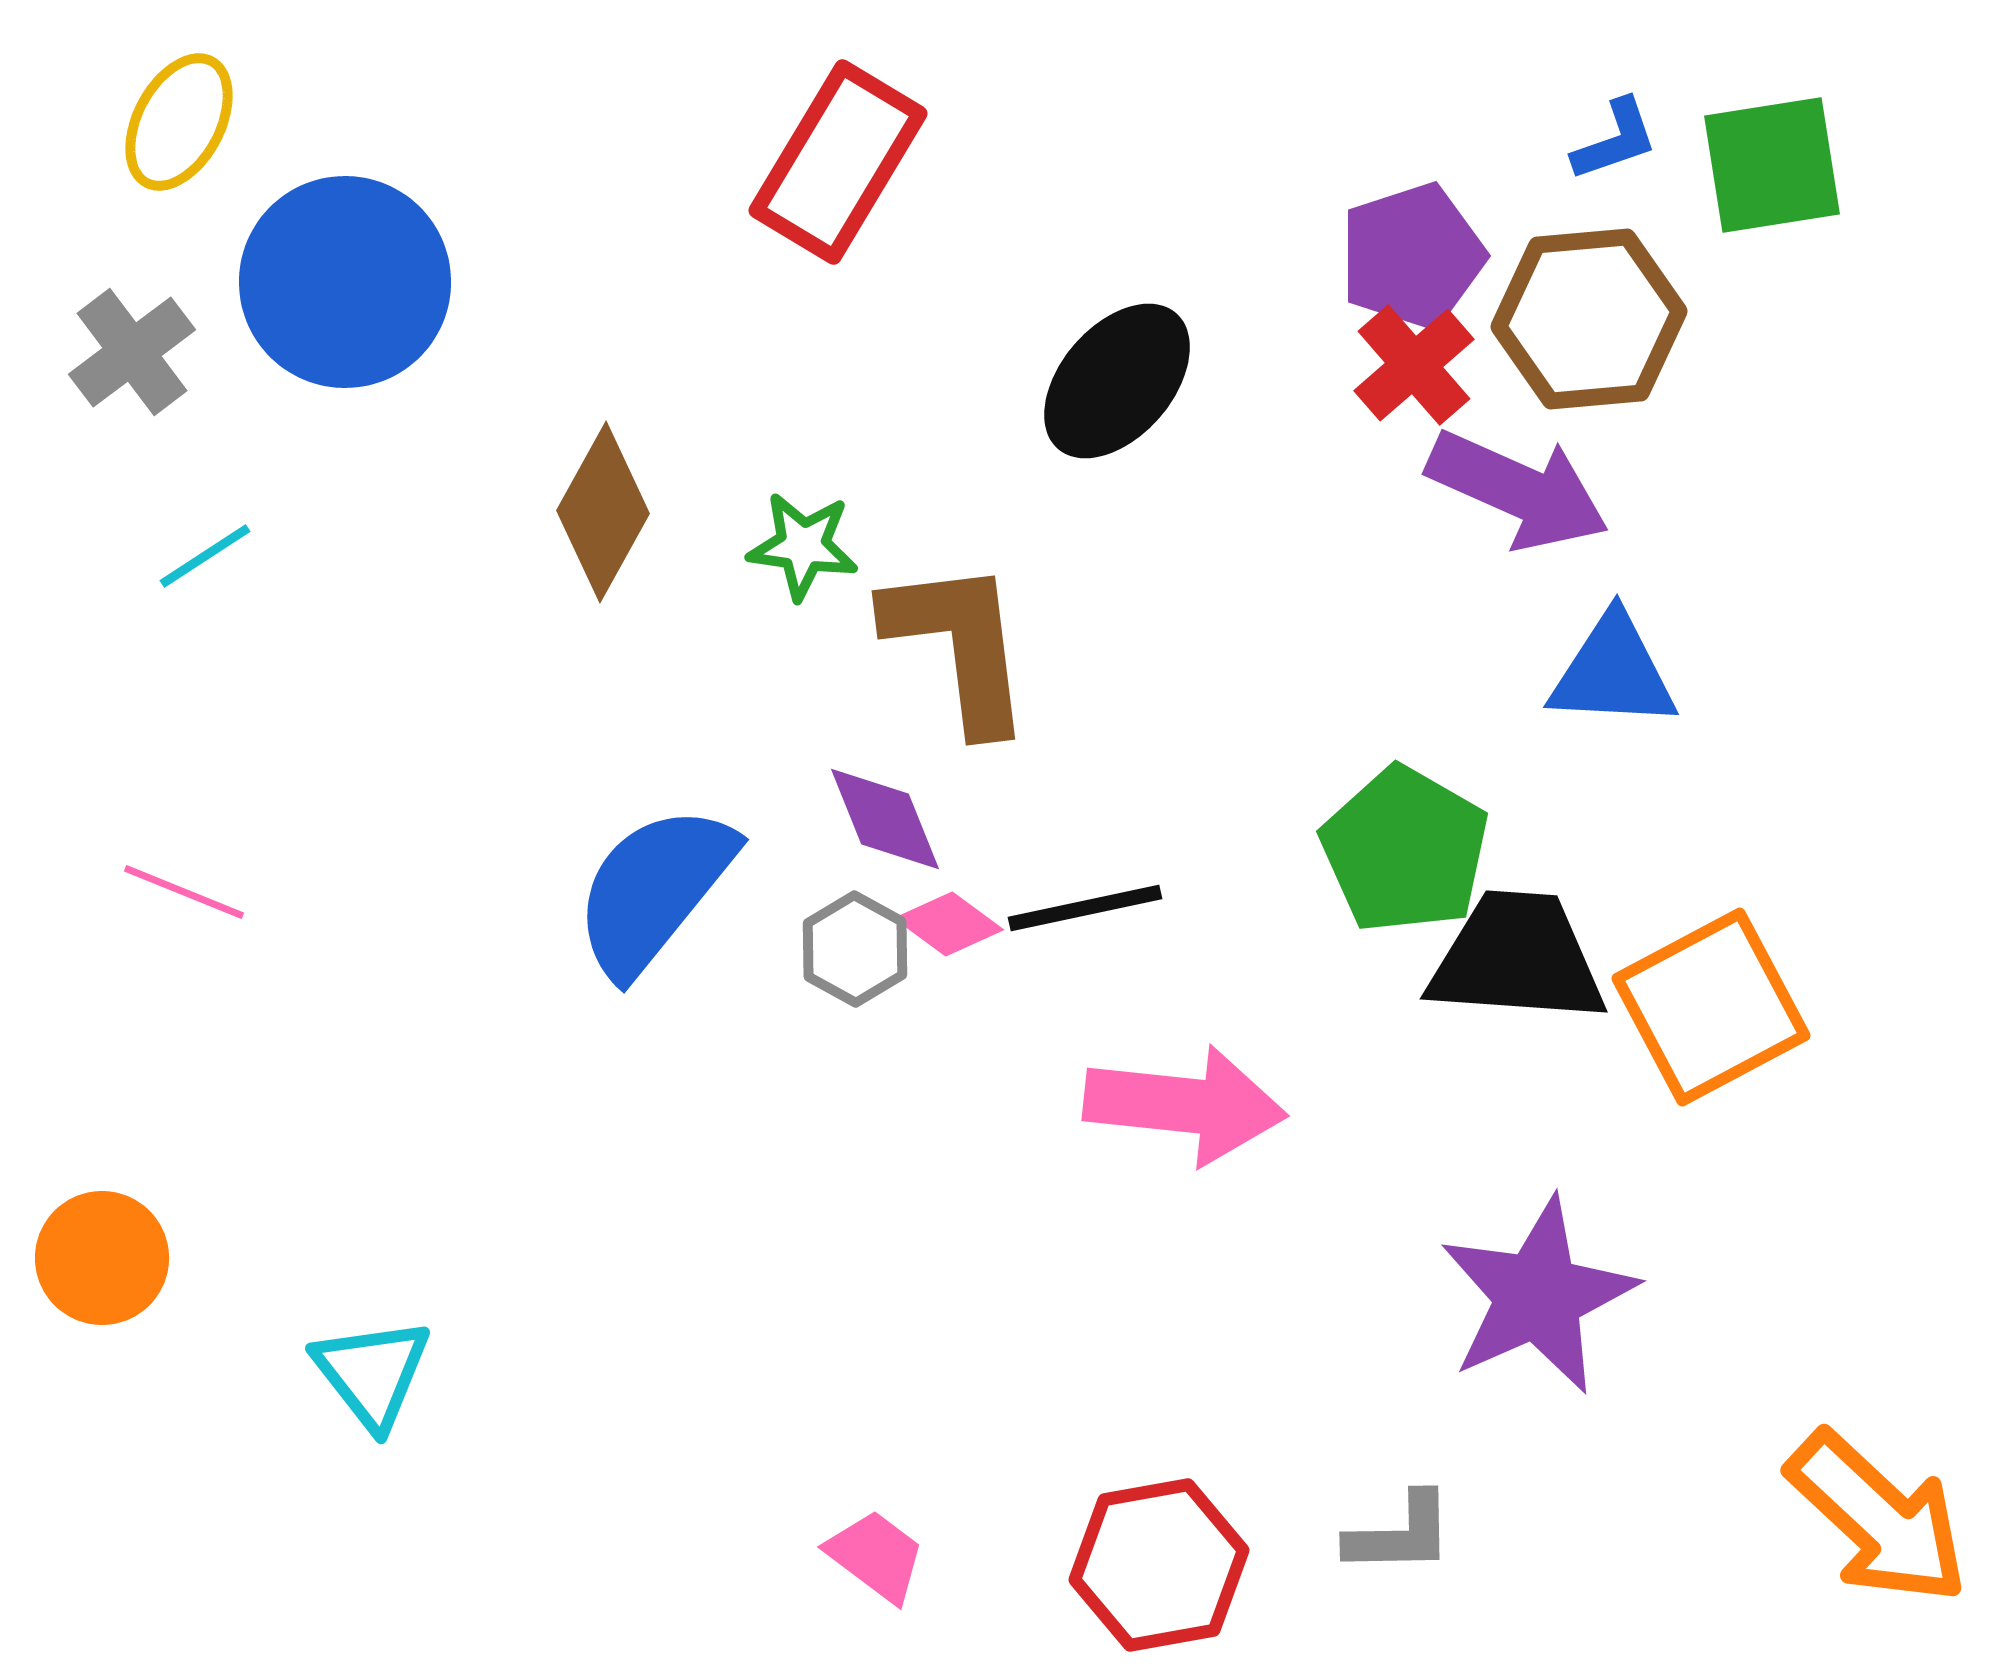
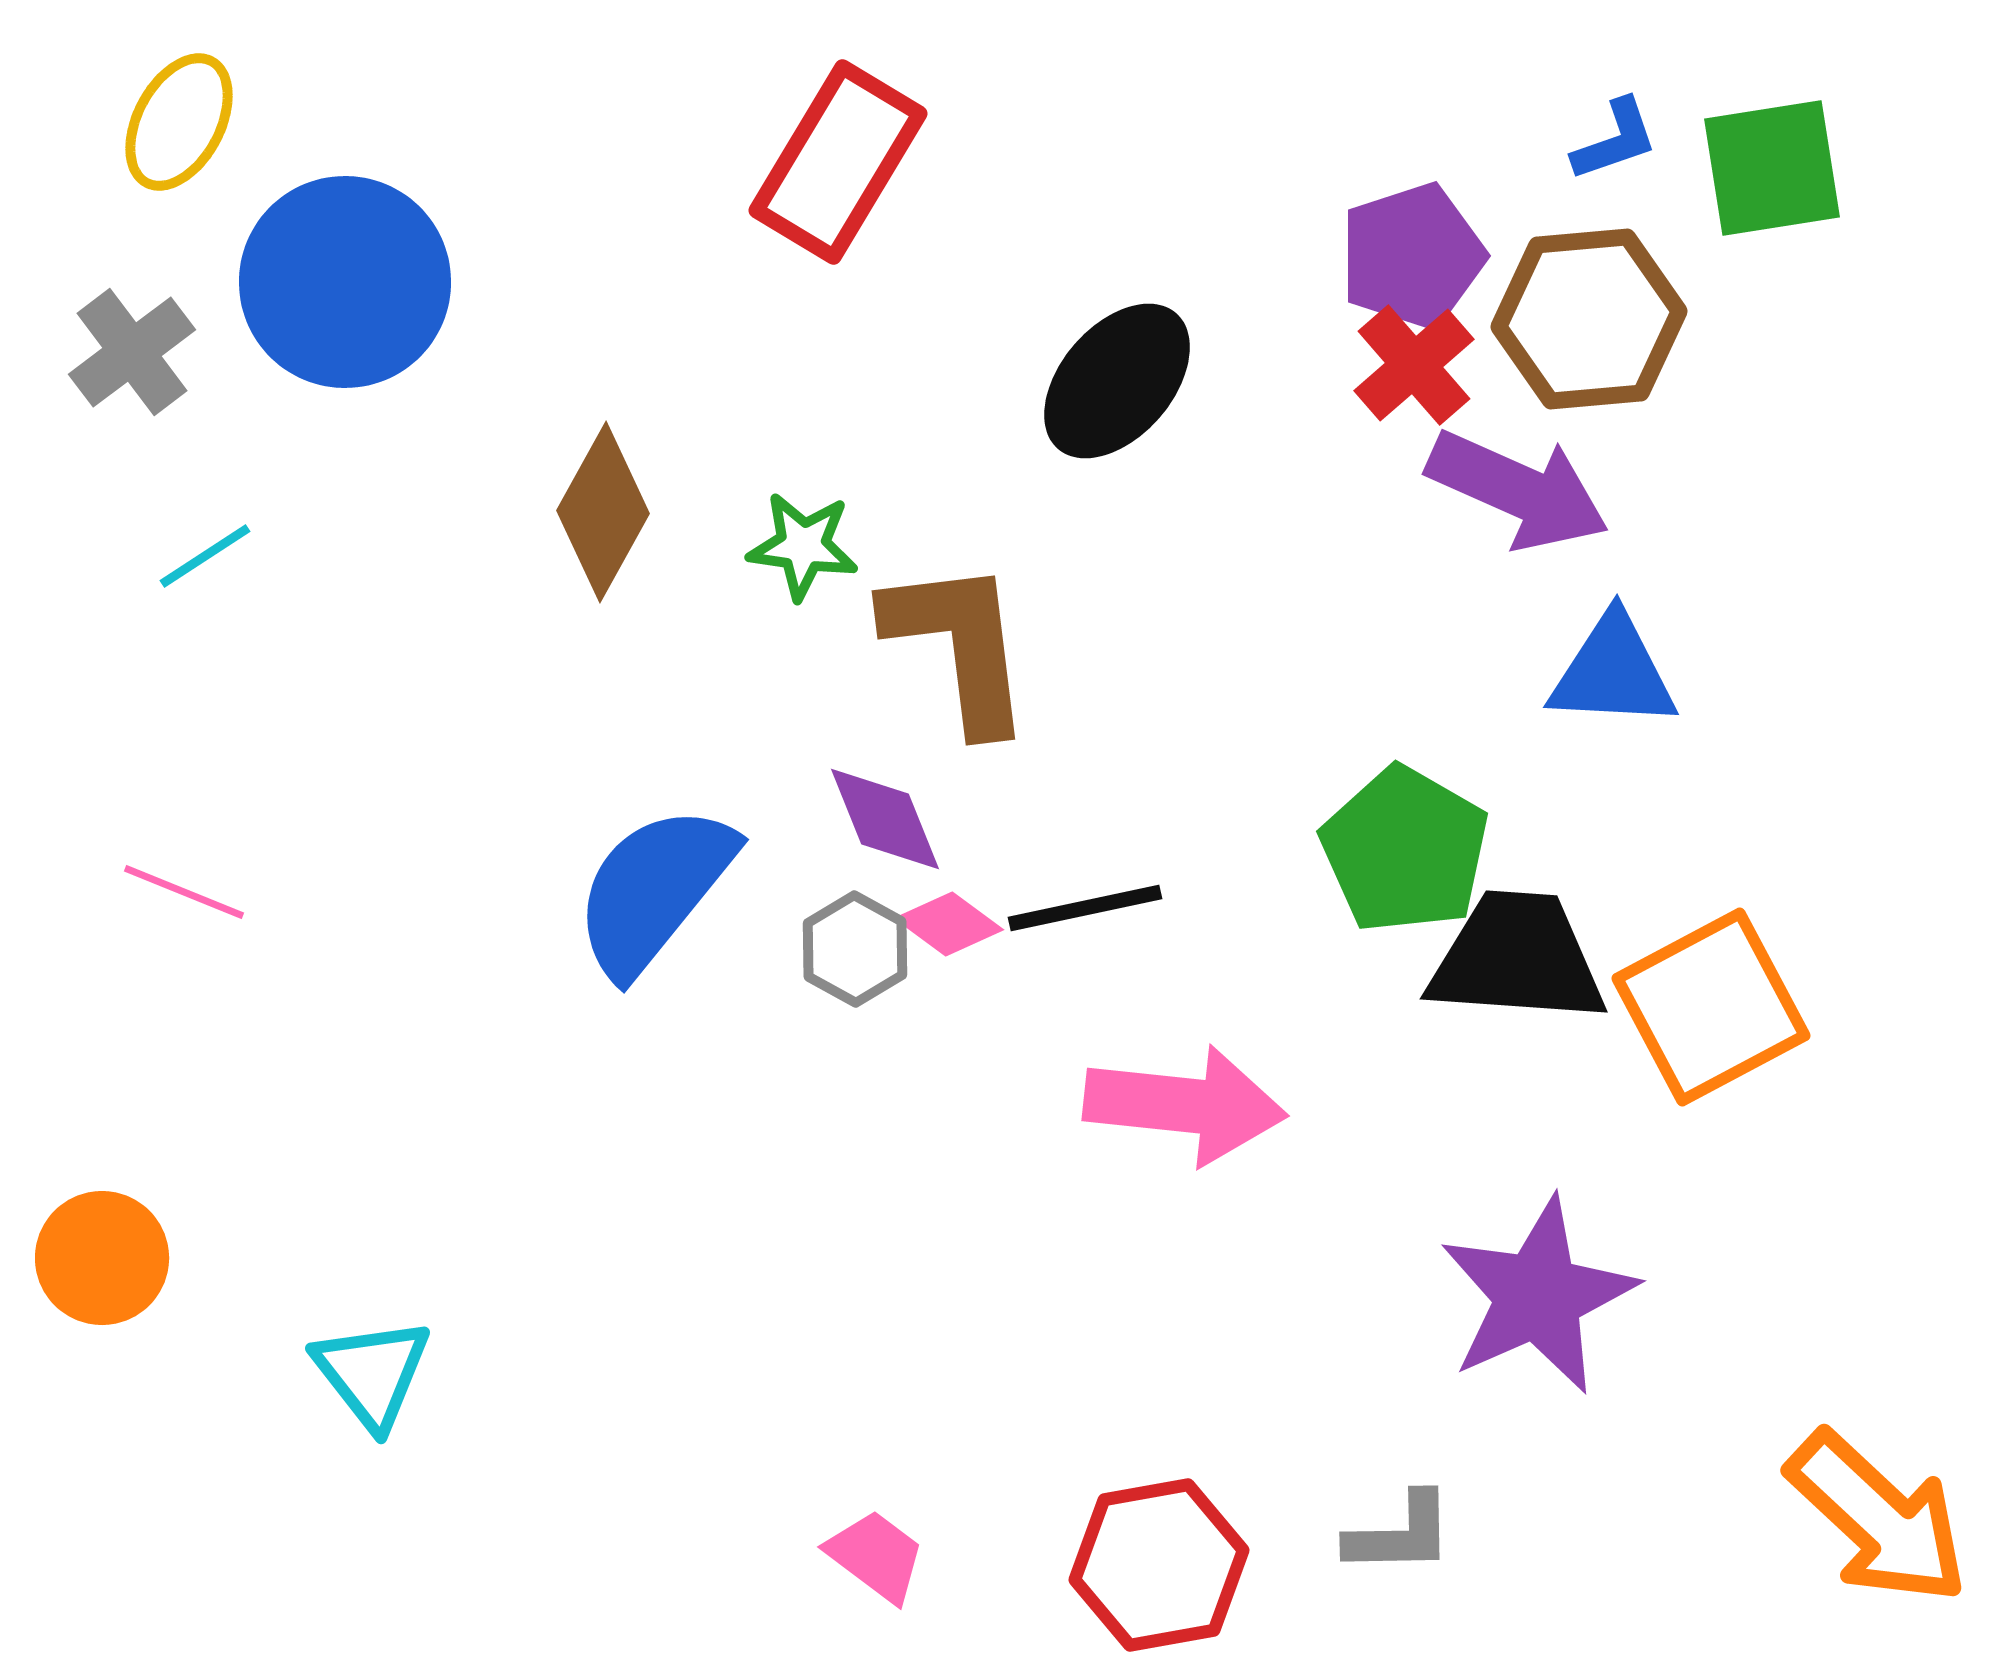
green square: moved 3 px down
